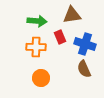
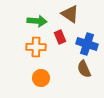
brown triangle: moved 2 px left, 1 px up; rotated 42 degrees clockwise
blue cross: moved 2 px right
